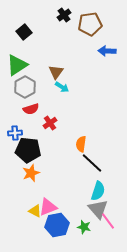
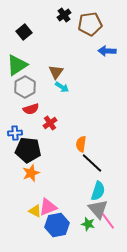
green star: moved 4 px right, 3 px up
